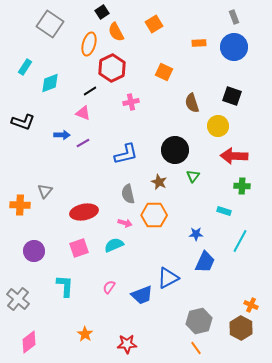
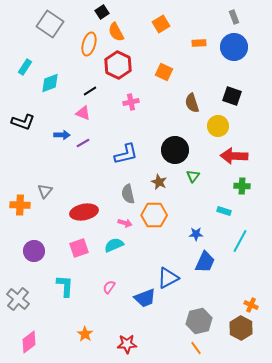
orange square at (154, 24): moved 7 px right
red hexagon at (112, 68): moved 6 px right, 3 px up; rotated 8 degrees counterclockwise
blue trapezoid at (142, 295): moved 3 px right, 3 px down
